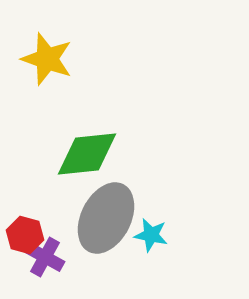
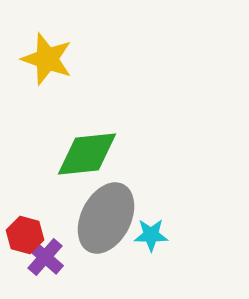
cyan star: rotated 12 degrees counterclockwise
purple cross: rotated 12 degrees clockwise
